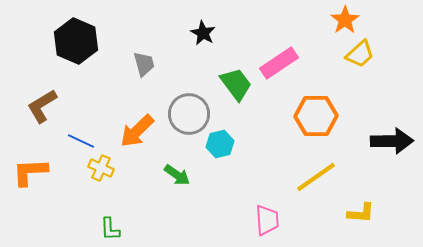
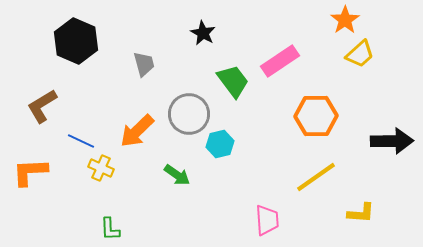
pink rectangle: moved 1 px right, 2 px up
green trapezoid: moved 3 px left, 3 px up
